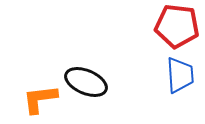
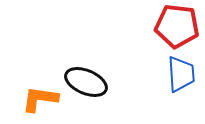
blue trapezoid: moved 1 px right, 1 px up
orange L-shape: rotated 15 degrees clockwise
